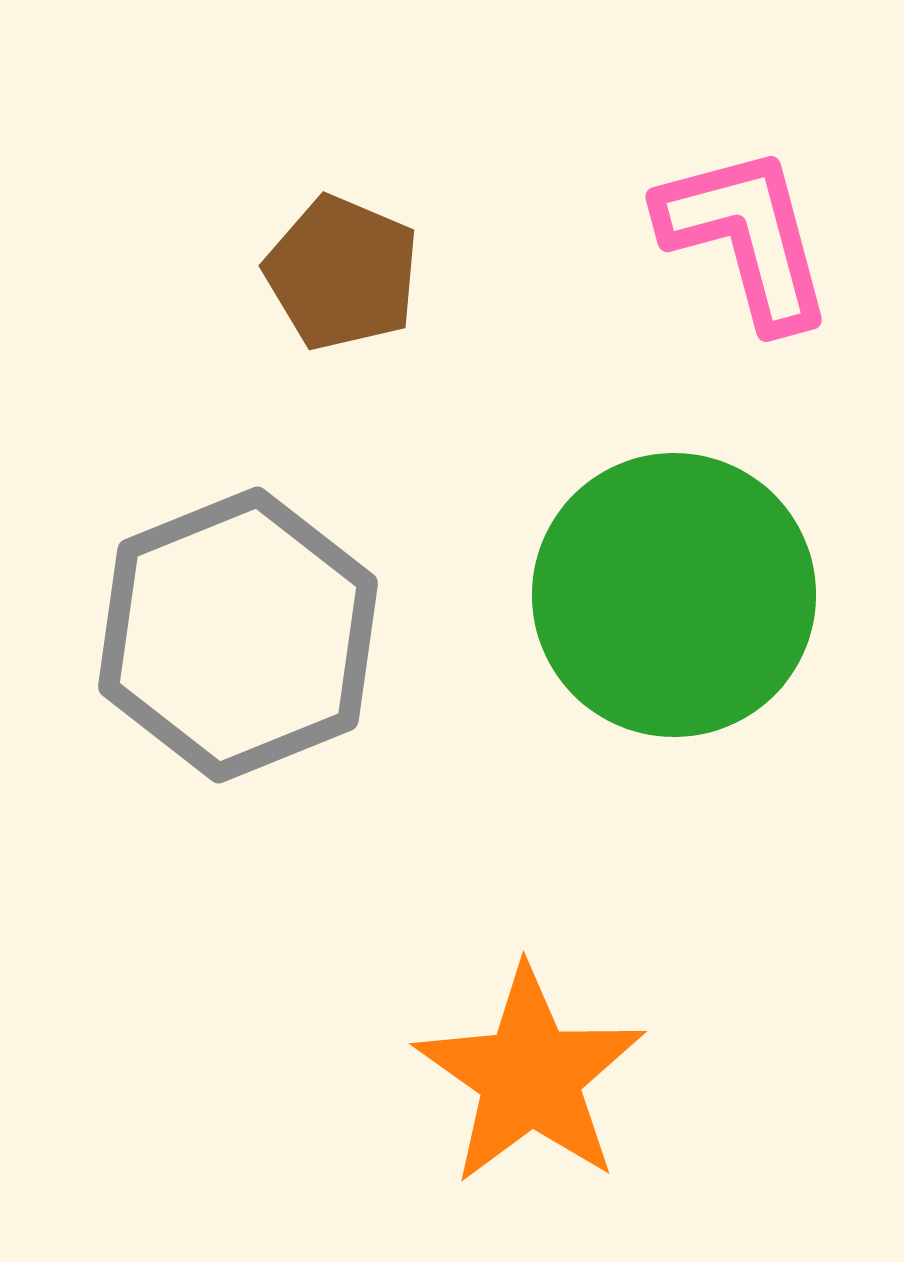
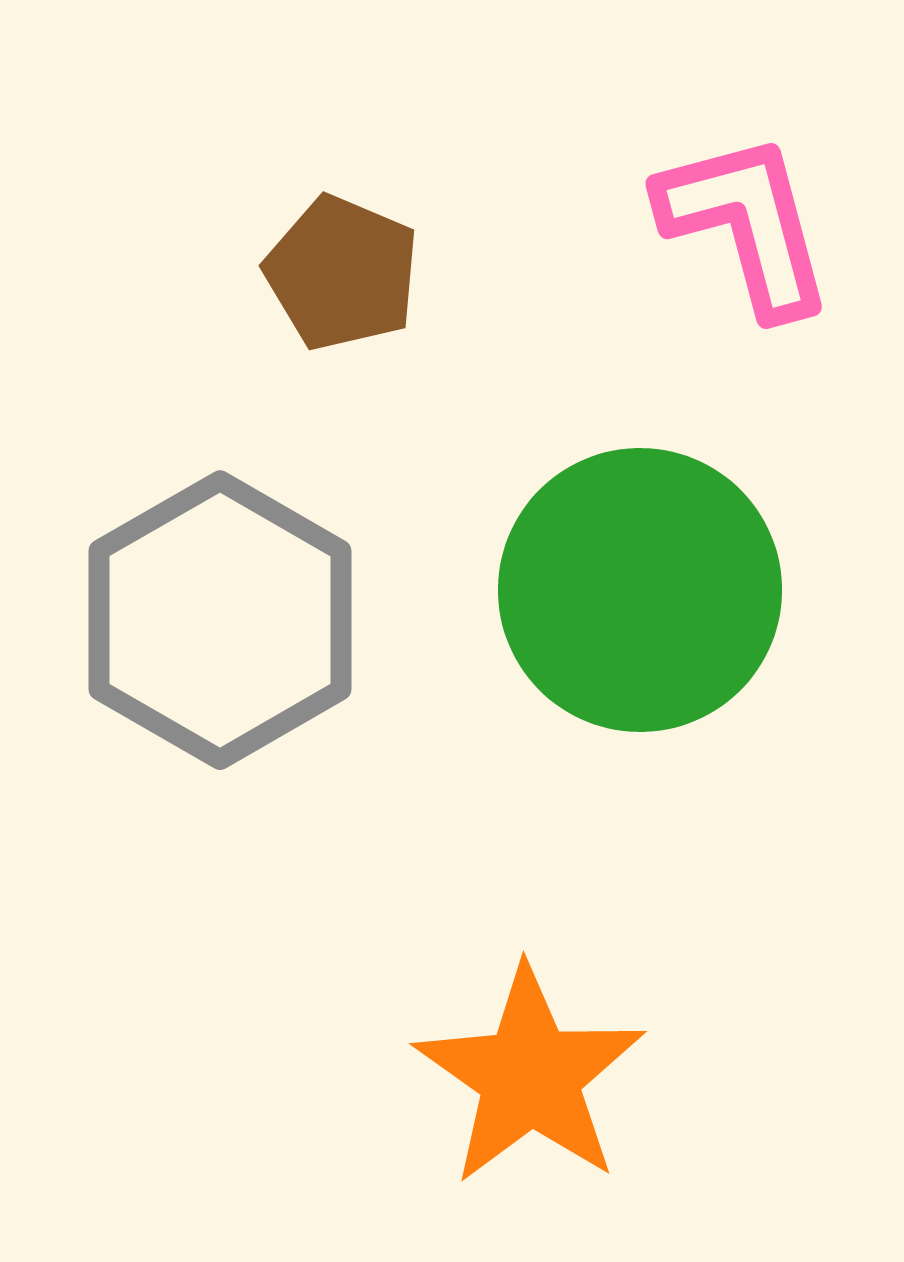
pink L-shape: moved 13 px up
green circle: moved 34 px left, 5 px up
gray hexagon: moved 18 px left, 15 px up; rotated 8 degrees counterclockwise
